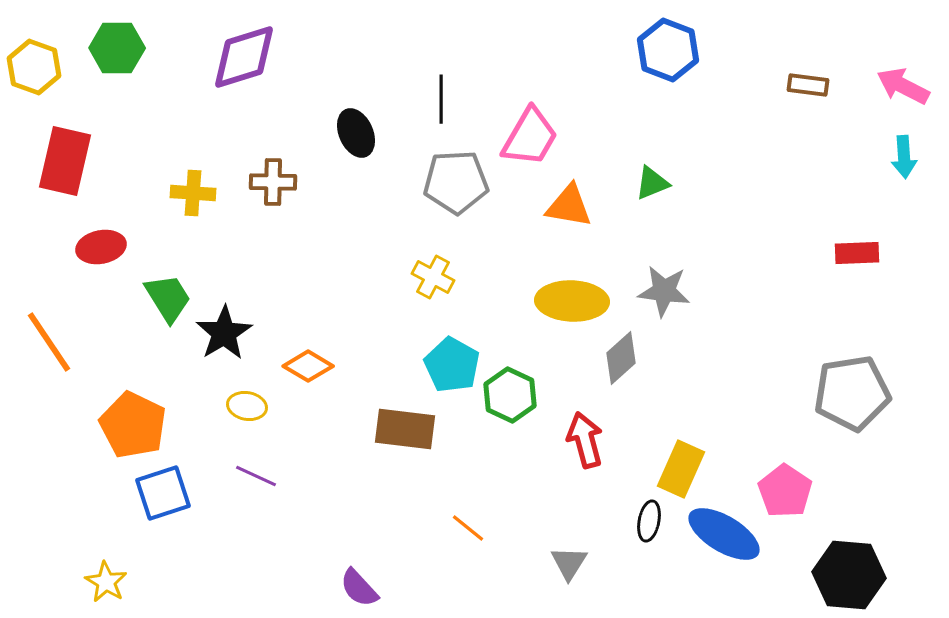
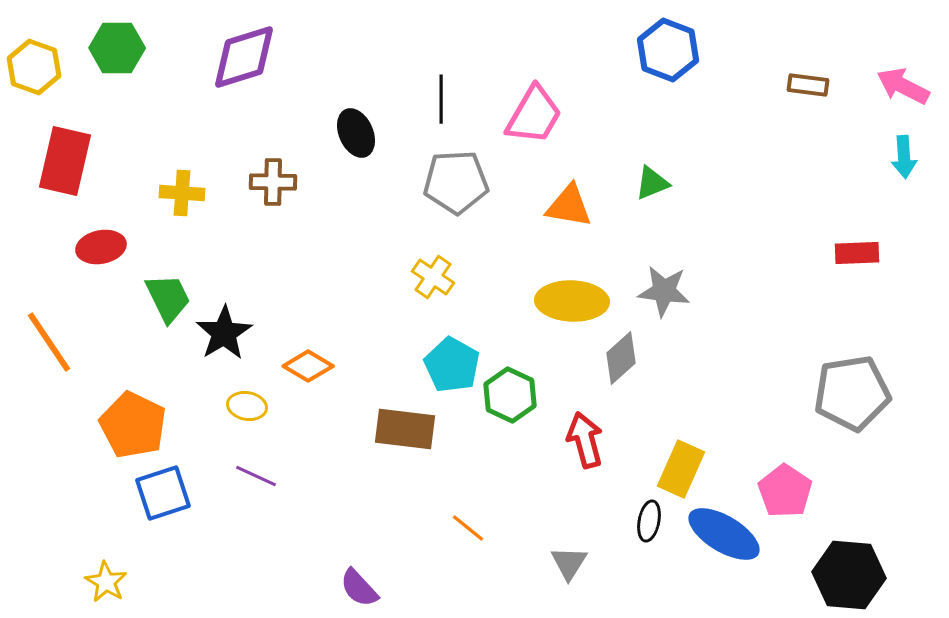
pink trapezoid at (530, 137): moved 4 px right, 22 px up
yellow cross at (193, 193): moved 11 px left
yellow cross at (433, 277): rotated 6 degrees clockwise
green trapezoid at (168, 298): rotated 6 degrees clockwise
